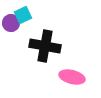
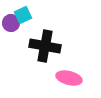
pink ellipse: moved 3 px left, 1 px down
